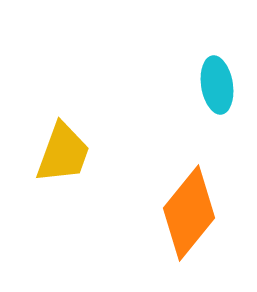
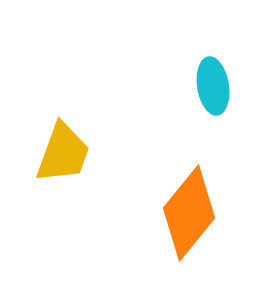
cyan ellipse: moved 4 px left, 1 px down
